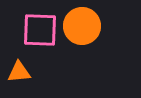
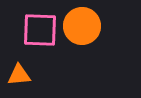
orange triangle: moved 3 px down
